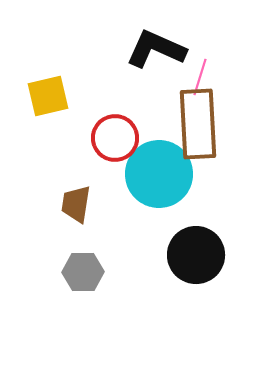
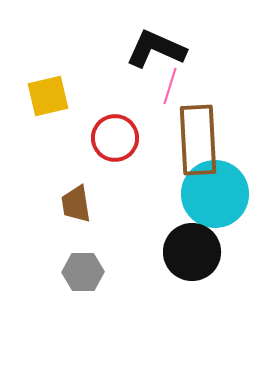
pink line: moved 30 px left, 9 px down
brown rectangle: moved 16 px down
cyan circle: moved 56 px right, 20 px down
brown trapezoid: rotated 18 degrees counterclockwise
black circle: moved 4 px left, 3 px up
